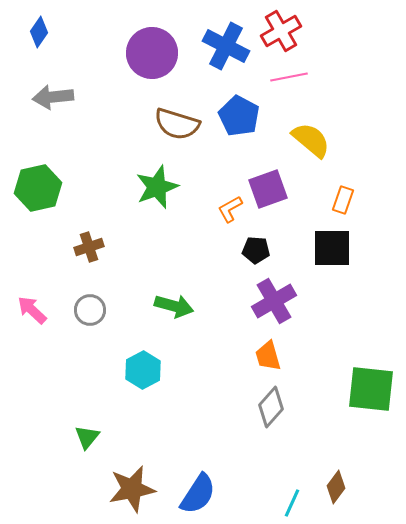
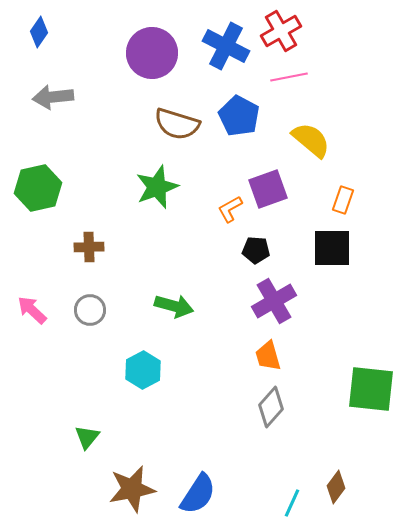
brown cross: rotated 16 degrees clockwise
